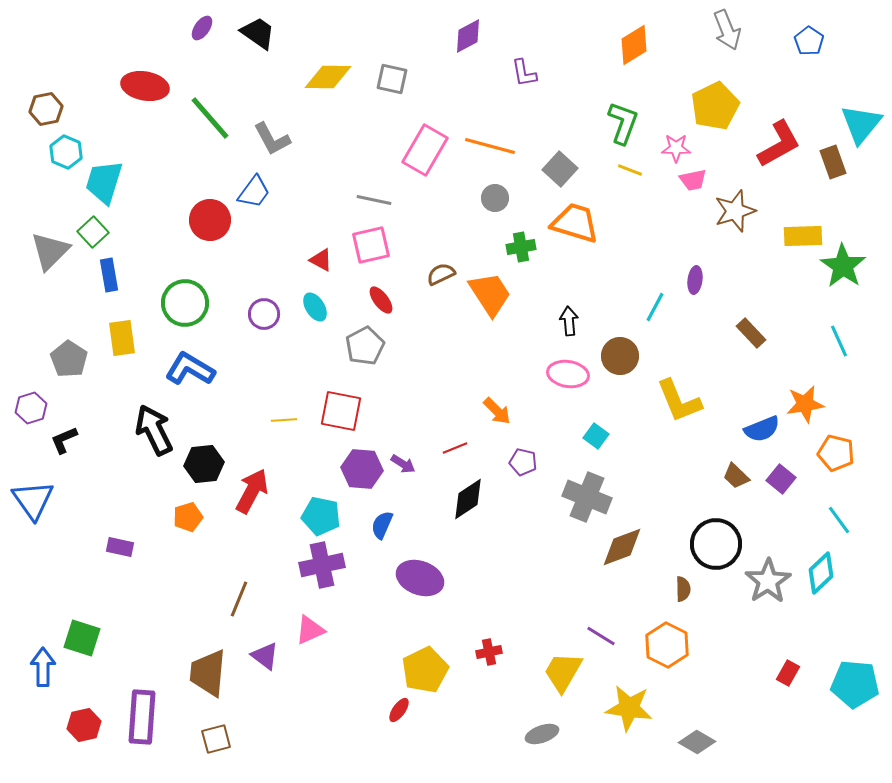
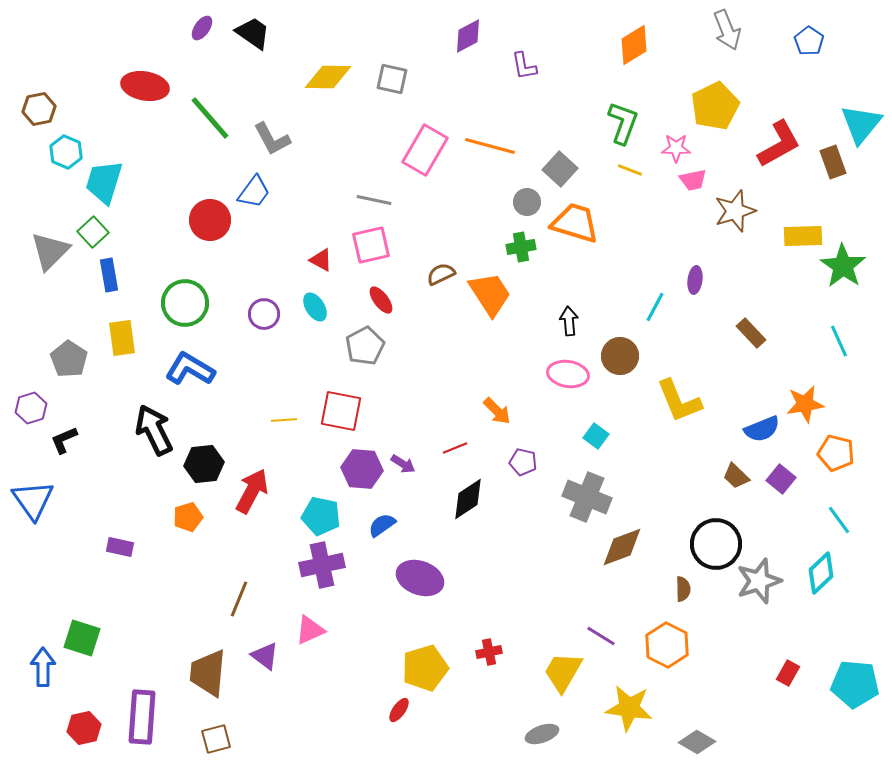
black trapezoid at (258, 33): moved 5 px left
purple L-shape at (524, 73): moved 7 px up
brown hexagon at (46, 109): moved 7 px left
gray circle at (495, 198): moved 32 px right, 4 px down
blue semicircle at (382, 525): rotated 32 degrees clockwise
gray star at (768, 581): moved 9 px left; rotated 15 degrees clockwise
yellow pentagon at (425, 670): moved 2 px up; rotated 9 degrees clockwise
red hexagon at (84, 725): moved 3 px down
